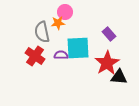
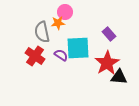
purple semicircle: rotated 32 degrees clockwise
